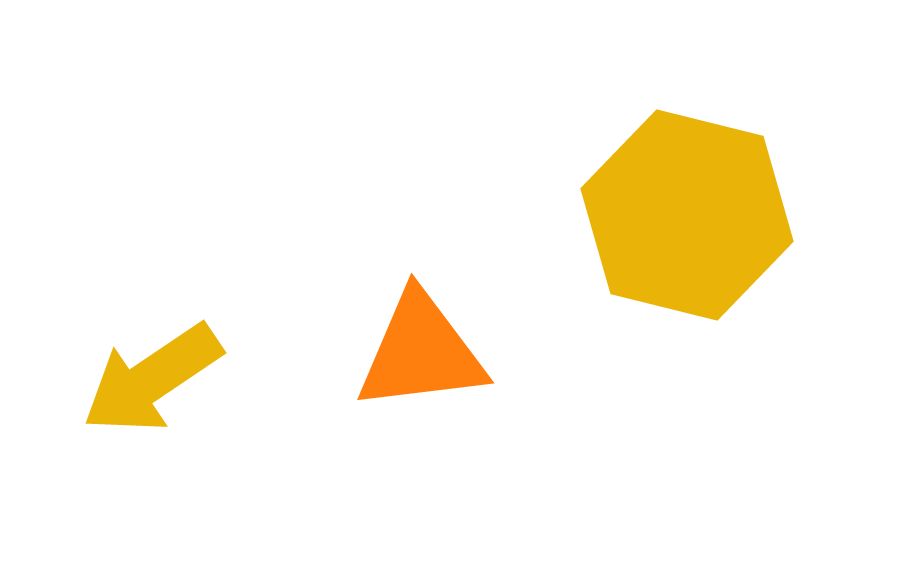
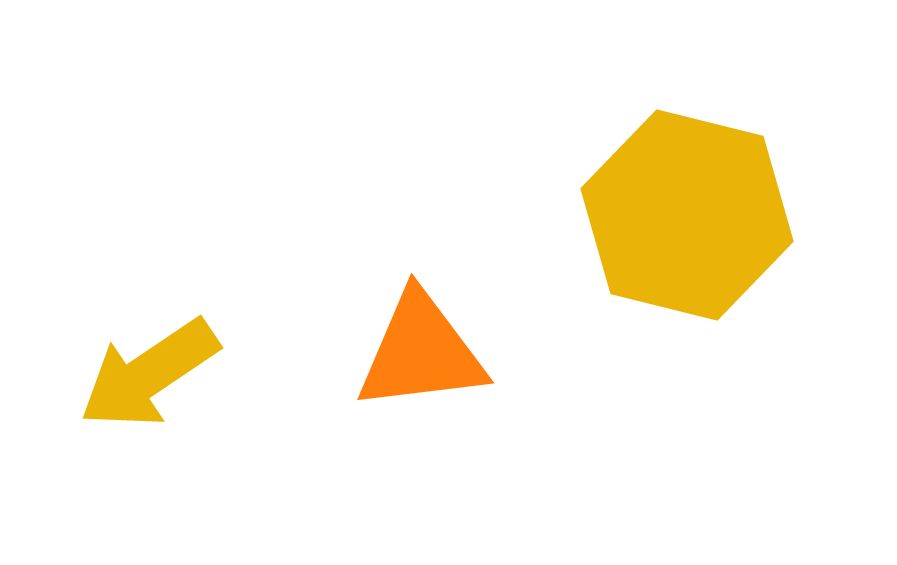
yellow arrow: moved 3 px left, 5 px up
